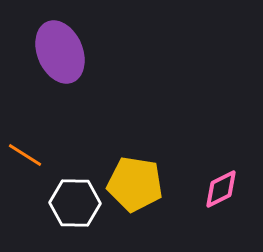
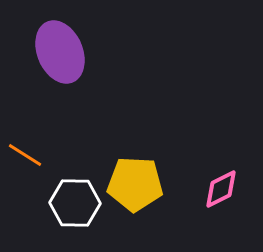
yellow pentagon: rotated 6 degrees counterclockwise
